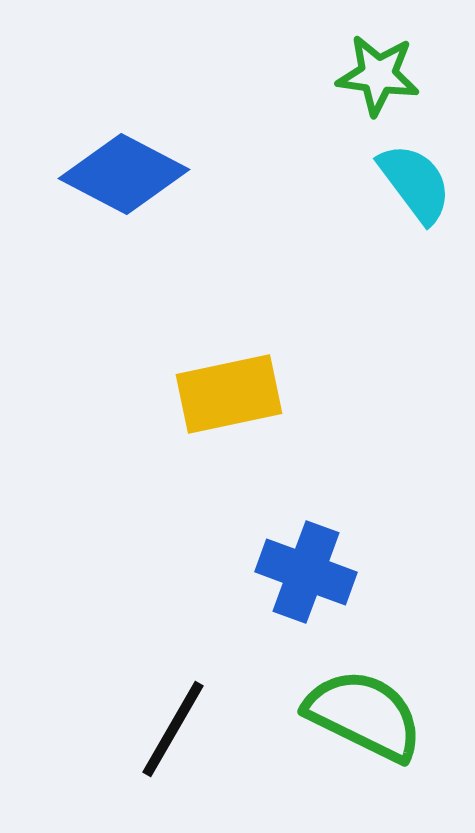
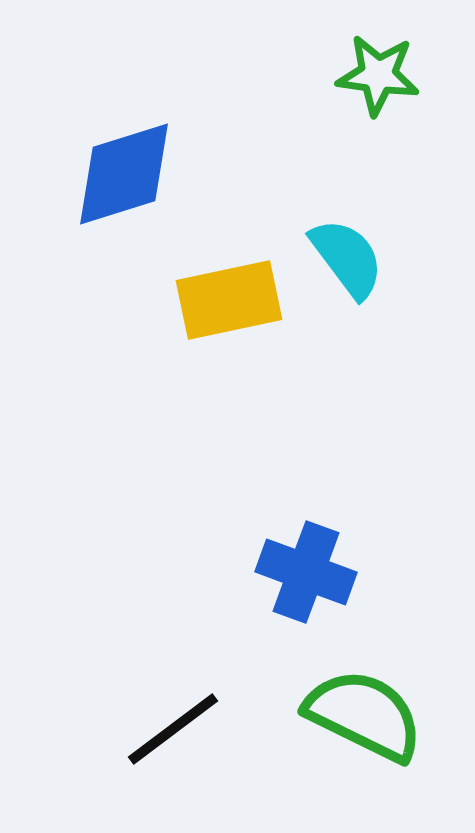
blue diamond: rotated 45 degrees counterclockwise
cyan semicircle: moved 68 px left, 75 px down
yellow rectangle: moved 94 px up
black line: rotated 23 degrees clockwise
